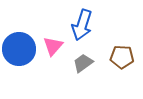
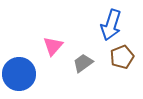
blue arrow: moved 29 px right
blue circle: moved 25 px down
brown pentagon: rotated 25 degrees counterclockwise
